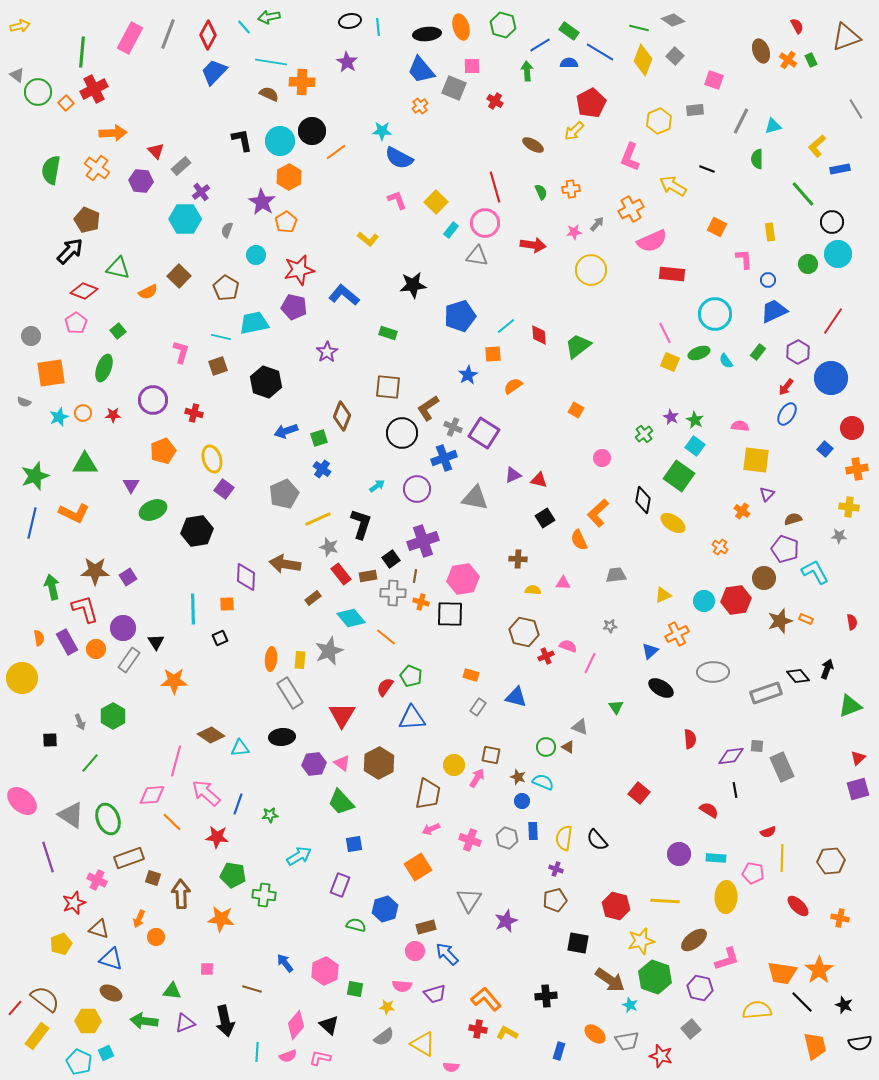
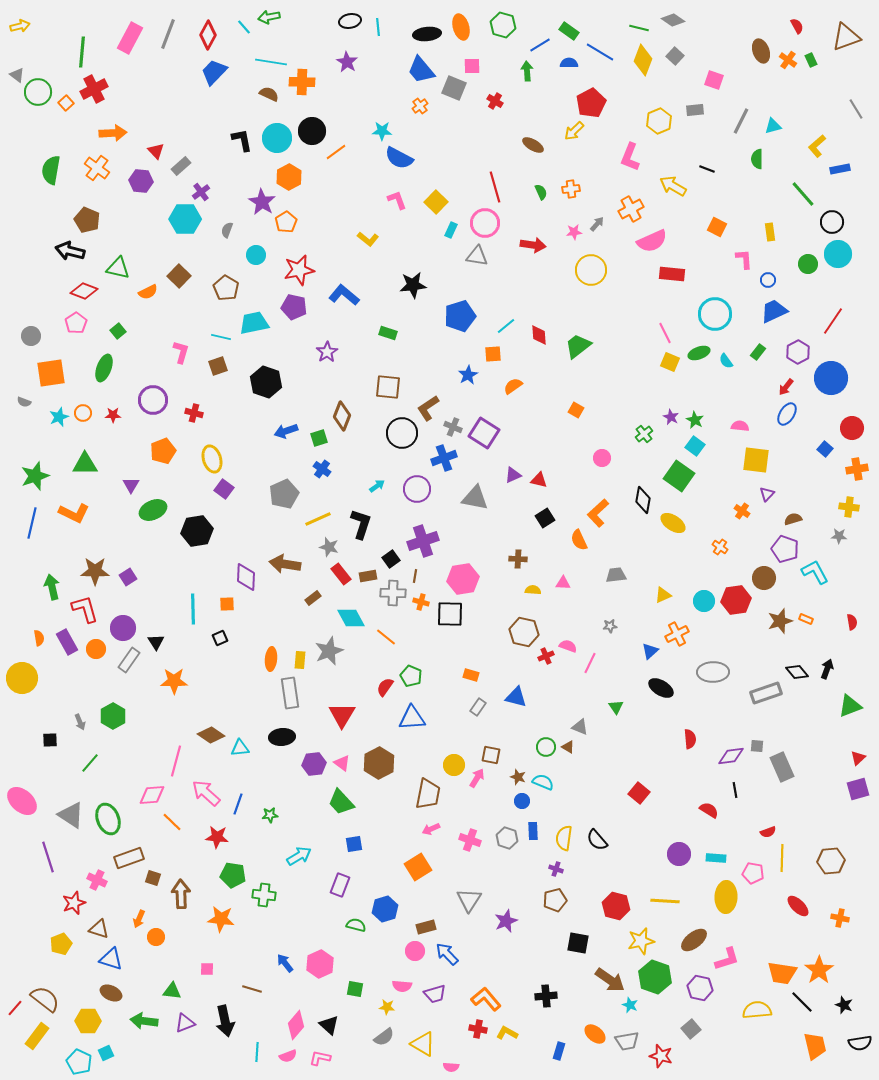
cyan circle at (280, 141): moved 3 px left, 3 px up
cyan rectangle at (451, 230): rotated 14 degrees counterclockwise
black arrow at (70, 251): rotated 120 degrees counterclockwise
cyan diamond at (351, 618): rotated 12 degrees clockwise
black diamond at (798, 676): moved 1 px left, 4 px up
gray rectangle at (290, 693): rotated 24 degrees clockwise
pink hexagon at (325, 971): moved 5 px left, 7 px up
